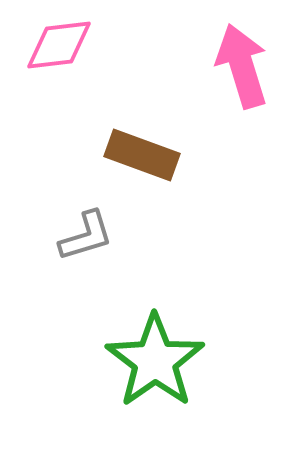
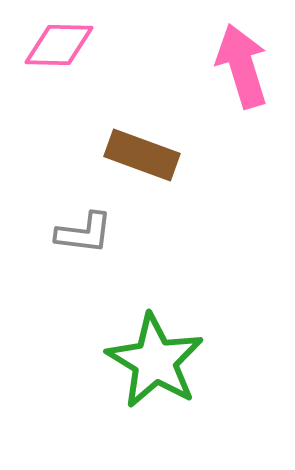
pink diamond: rotated 8 degrees clockwise
gray L-shape: moved 2 px left, 3 px up; rotated 24 degrees clockwise
green star: rotated 6 degrees counterclockwise
